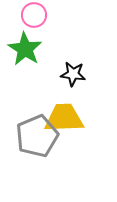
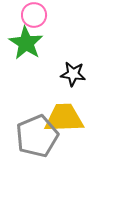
green star: moved 1 px right, 6 px up
